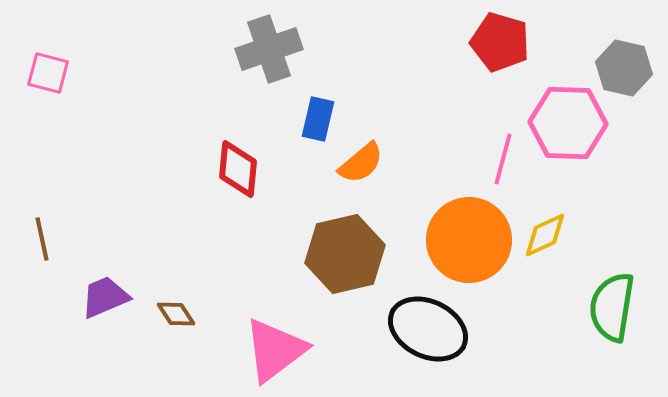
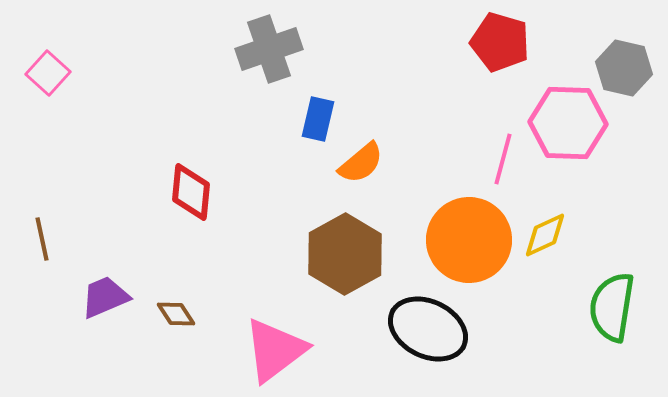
pink square: rotated 27 degrees clockwise
red diamond: moved 47 px left, 23 px down
brown hexagon: rotated 16 degrees counterclockwise
